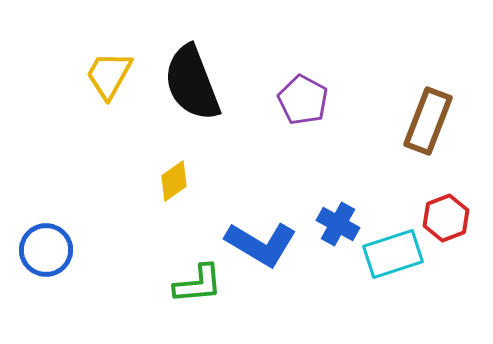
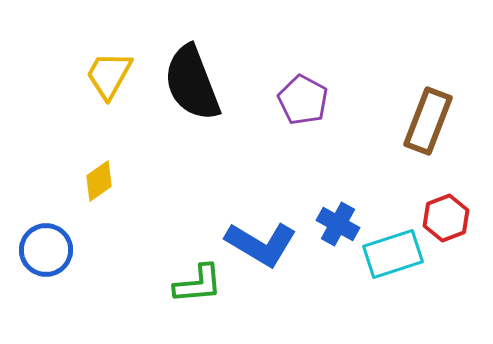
yellow diamond: moved 75 px left
